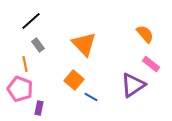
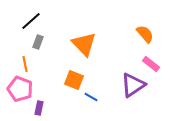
gray rectangle: moved 3 px up; rotated 56 degrees clockwise
orange square: rotated 18 degrees counterclockwise
